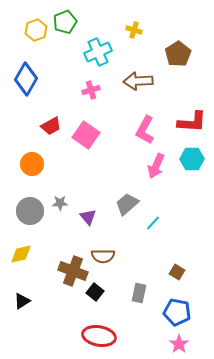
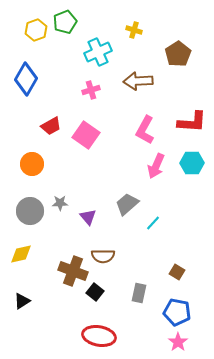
cyan hexagon: moved 4 px down
pink star: moved 1 px left, 2 px up
